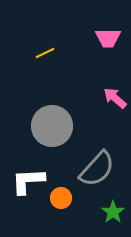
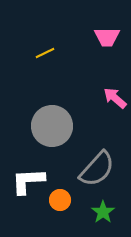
pink trapezoid: moved 1 px left, 1 px up
orange circle: moved 1 px left, 2 px down
green star: moved 10 px left
